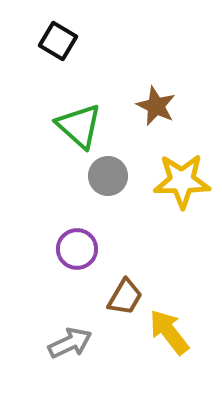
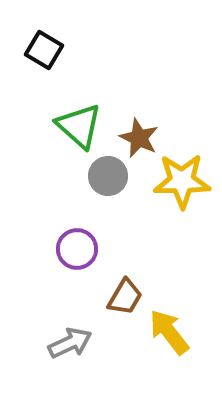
black square: moved 14 px left, 9 px down
brown star: moved 17 px left, 32 px down
